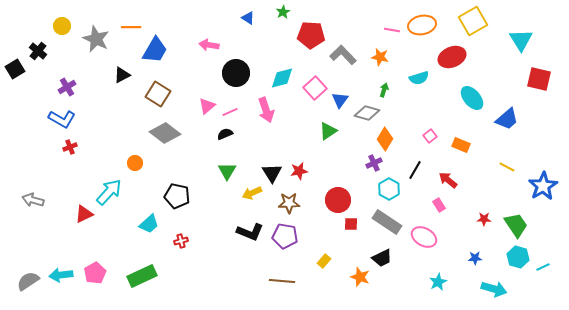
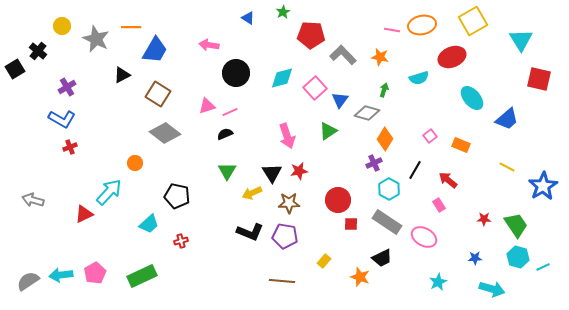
pink triangle at (207, 106): rotated 24 degrees clockwise
pink arrow at (266, 110): moved 21 px right, 26 px down
cyan arrow at (494, 289): moved 2 px left
